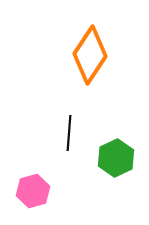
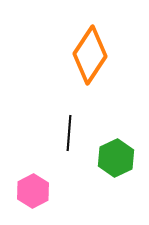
pink hexagon: rotated 12 degrees counterclockwise
